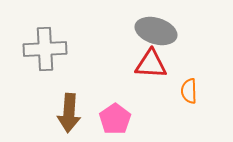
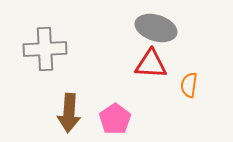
gray ellipse: moved 3 px up
orange semicircle: moved 6 px up; rotated 10 degrees clockwise
